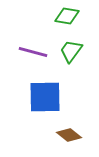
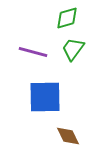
green diamond: moved 2 px down; rotated 25 degrees counterclockwise
green trapezoid: moved 2 px right, 2 px up
brown diamond: moved 1 px left, 1 px down; rotated 25 degrees clockwise
